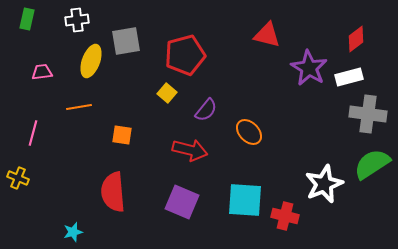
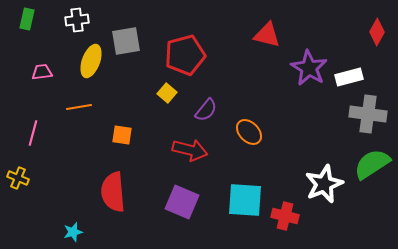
red diamond: moved 21 px right, 7 px up; rotated 24 degrees counterclockwise
